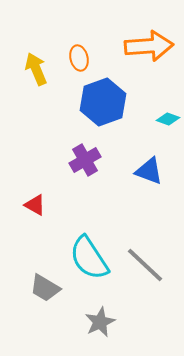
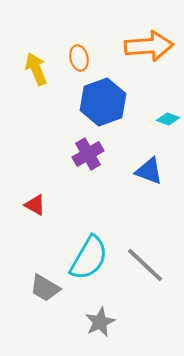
purple cross: moved 3 px right, 6 px up
cyan semicircle: rotated 117 degrees counterclockwise
